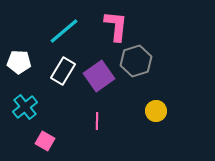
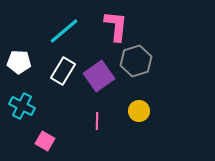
cyan cross: moved 3 px left, 1 px up; rotated 25 degrees counterclockwise
yellow circle: moved 17 px left
